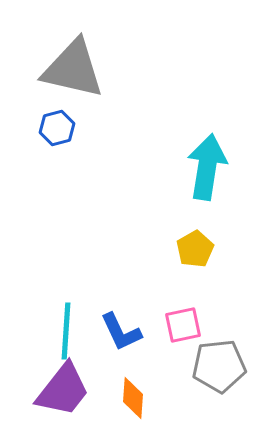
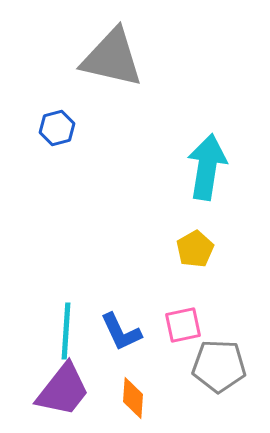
gray triangle: moved 39 px right, 11 px up
gray pentagon: rotated 8 degrees clockwise
